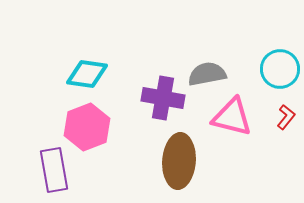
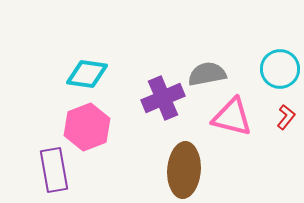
purple cross: rotated 33 degrees counterclockwise
brown ellipse: moved 5 px right, 9 px down
